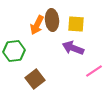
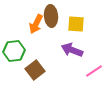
brown ellipse: moved 1 px left, 4 px up
orange arrow: moved 1 px left, 1 px up
purple arrow: moved 1 px left, 2 px down
brown square: moved 9 px up
